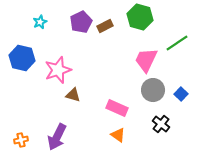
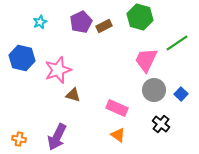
brown rectangle: moved 1 px left
gray circle: moved 1 px right
orange cross: moved 2 px left, 1 px up; rotated 24 degrees clockwise
